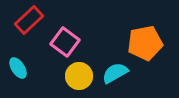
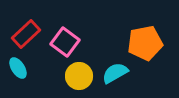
red rectangle: moved 3 px left, 14 px down
